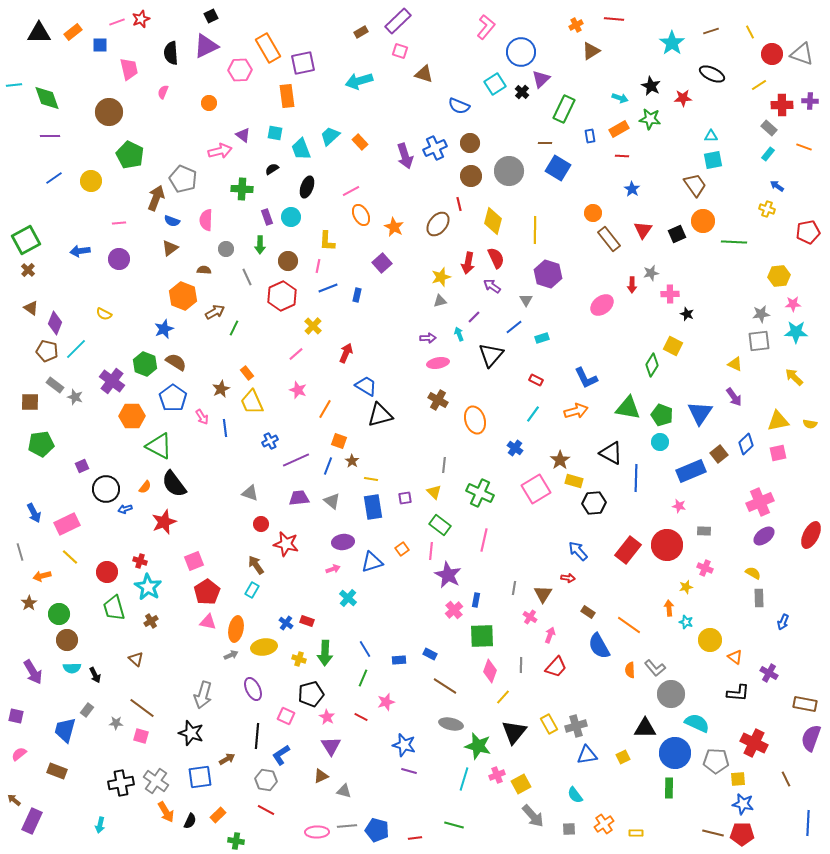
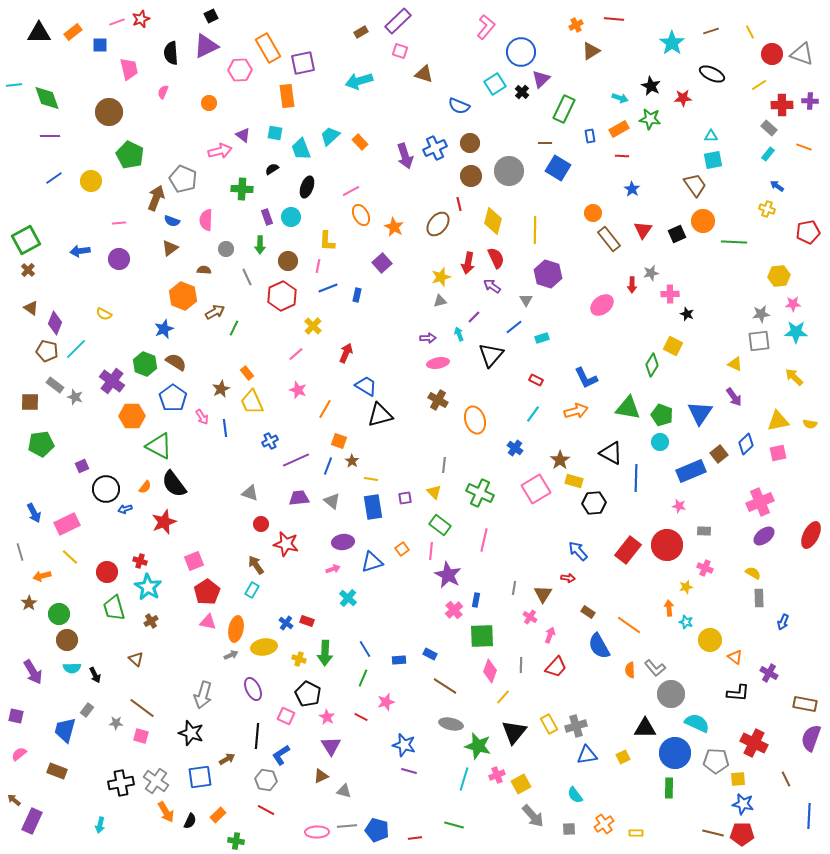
black pentagon at (311, 694): moved 3 px left; rotated 30 degrees counterclockwise
blue line at (808, 823): moved 1 px right, 7 px up
